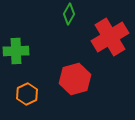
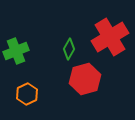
green diamond: moved 35 px down
green cross: rotated 20 degrees counterclockwise
red hexagon: moved 10 px right
